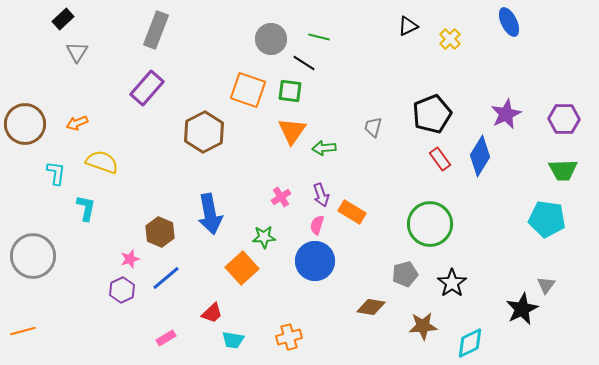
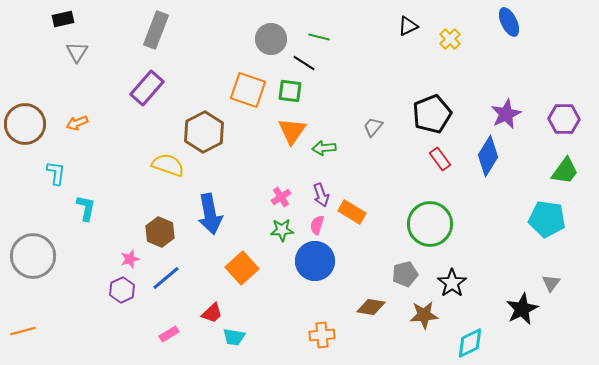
black rectangle at (63, 19): rotated 30 degrees clockwise
gray trapezoid at (373, 127): rotated 25 degrees clockwise
blue diamond at (480, 156): moved 8 px right
yellow semicircle at (102, 162): moved 66 px right, 3 px down
green trapezoid at (563, 170): moved 2 px right, 1 px down; rotated 52 degrees counterclockwise
green star at (264, 237): moved 18 px right, 7 px up
gray triangle at (546, 285): moved 5 px right, 2 px up
brown star at (423, 326): moved 1 px right, 11 px up
orange cross at (289, 337): moved 33 px right, 2 px up; rotated 10 degrees clockwise
pink rectangle at (166, 338): moved 3 px right, 4 px up
cyan trapezoid at (233, 340): moved 1 px right, 3 px up
